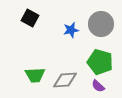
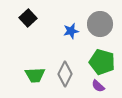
black square: moved 2 px left; rotated 18 degrees clockwise
gray circle: moved 1 px left
blue star: moved 1 px down
green pentagon: moved 2 px right
gray diamond: moved 6 px up; rotated 60 degrees counterclockwise
